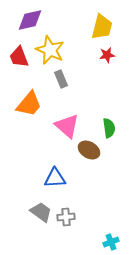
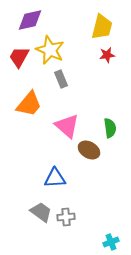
red trapezoid: rotated 50 degrees clockwise
green semicircle: moved 1 px right
